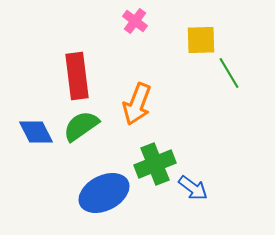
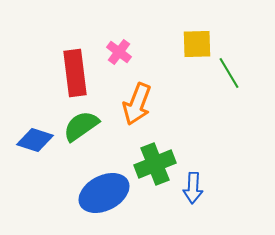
pink cross: moved 16 px left, 31 px down
yellow square: moved 4 px left, 4 px down
red rectangle: moved 2 px left, 3 px up
blue diamond: moved 1 px left, 8 px down; rotated 45 degrees counterclockwise
blue arrow: rotated 56 degrees clockwise
